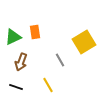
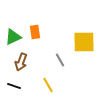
yellow square: rotated 30 degrees clockwise
black line: moved 2 px left, 1 px up
